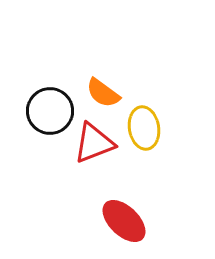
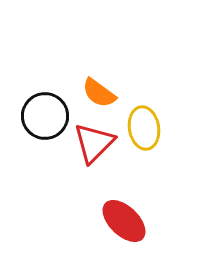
orange semicircle: moved 4 px left
black circle: moved 5 px left, 5 px down
red triangle: rotated 24 degrees counterclockwise
